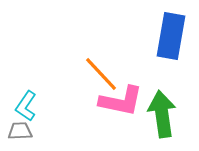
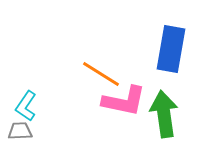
blue rectangle: moved 13 px down
orange line: rotated 15 degrees counterclockwise
pink L-shape: moved 3 px right
green arrow: moved 2 px right
